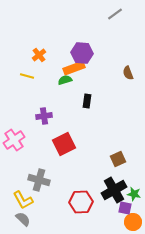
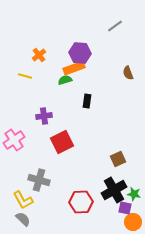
gray line: moved 12 px down
purple hexagon: moved 2 px left
yellow line: moved 2 px left
red square: moved 2 px left, 2 px up
